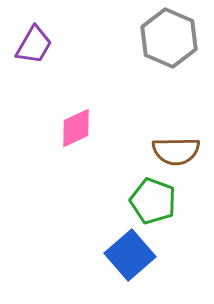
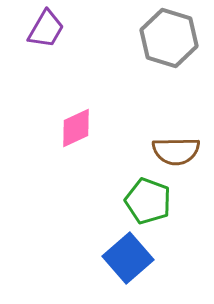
gray hexagon: rotated 6 degrees counterclockwise
purple trapezoid: moved 12 px right, 16 px up
green pentagon: moved 5 px left
blue square: moved 2 px left, 3 px down
